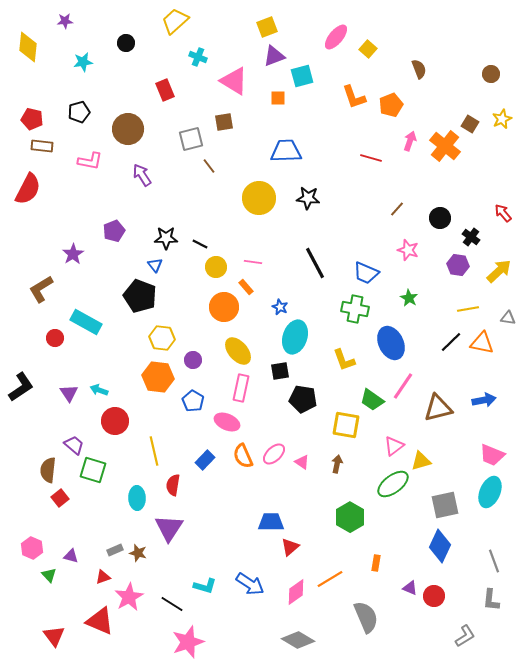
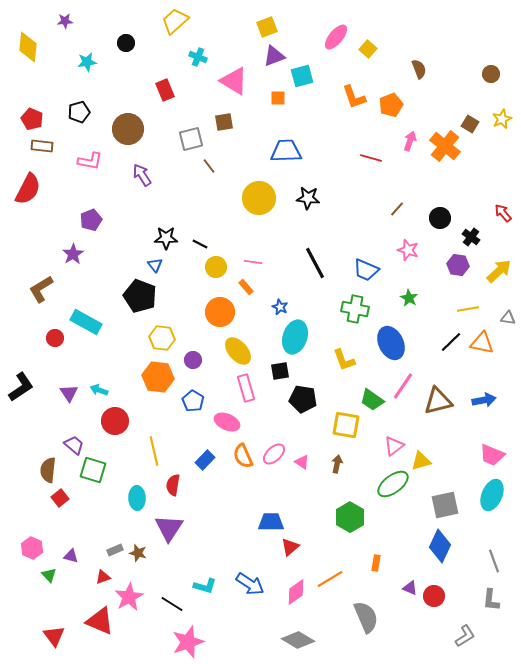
cyan star at (83, 62): moved 4 px right
red pentagon at (32, 119): rotated 10 degrees clockwise
purple pentagon at (114, 231): moved 23 px left, 11 px up
blue trapezoid at (366, 273): moved 3 px up
orange circle at (224, 307): moved 4 px left, 5 px down
pink rectangle at (241, 388): moved 5 px right; rotated 28 degrees counterclockwise
brown triangle at (438, 408): moved 7 px up
cyan ellipse at (490, 492): moved 2 px right, 3 px down
